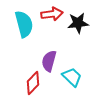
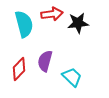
purple semicircle: moved 4 px left
red diamond: moved 14 px left, 14 px up
